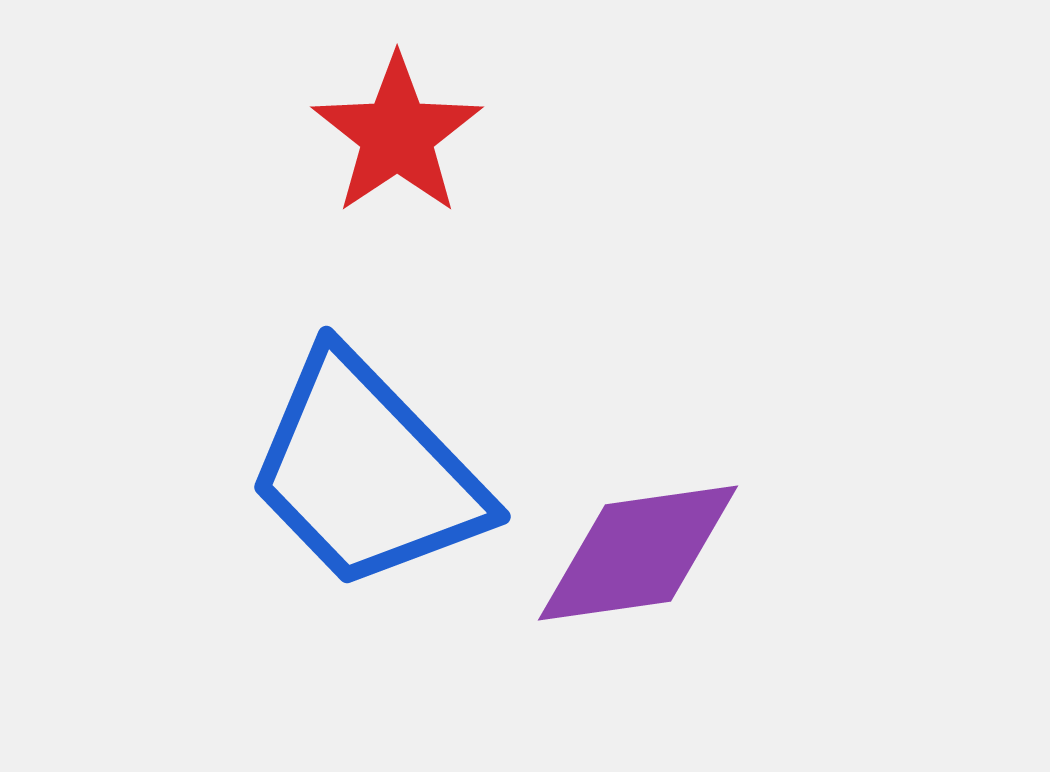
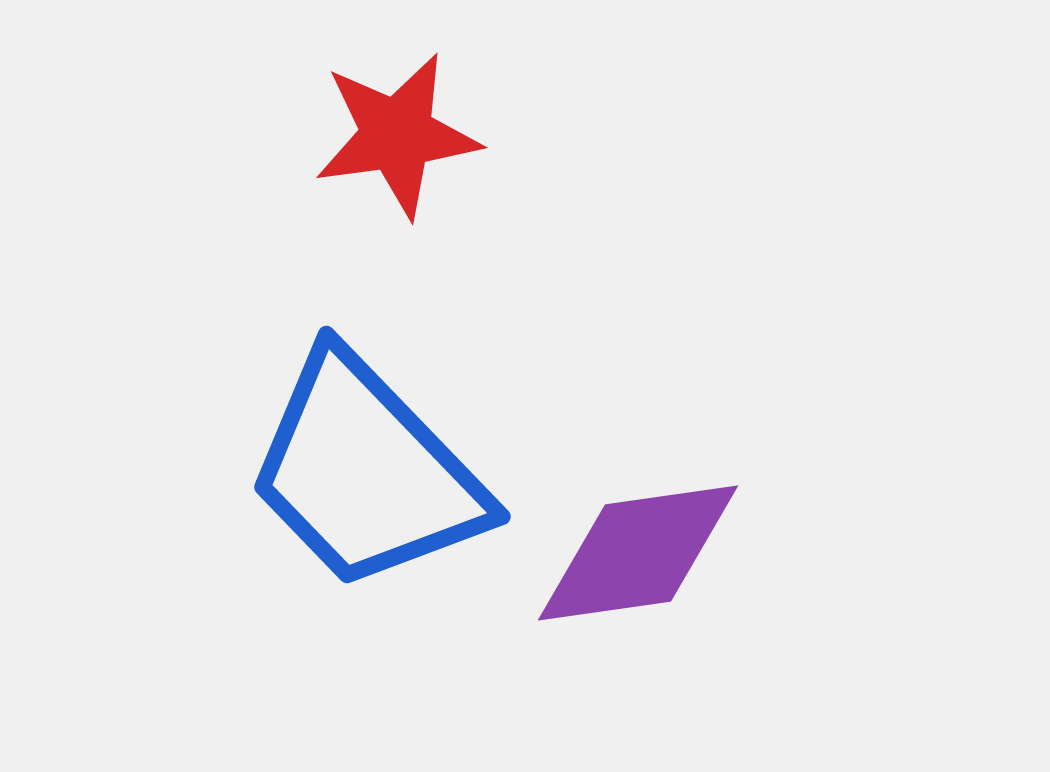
red star: rotated 26 degrees clockwise
